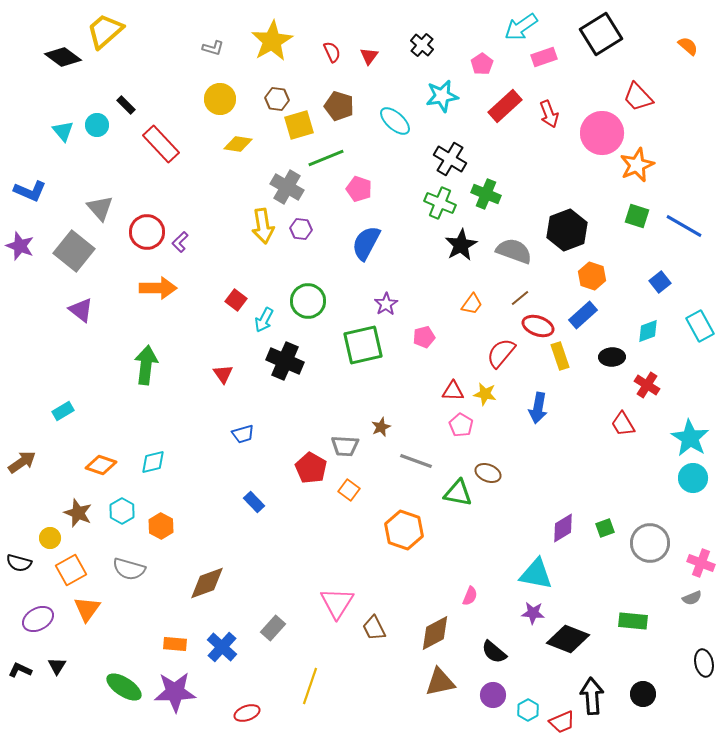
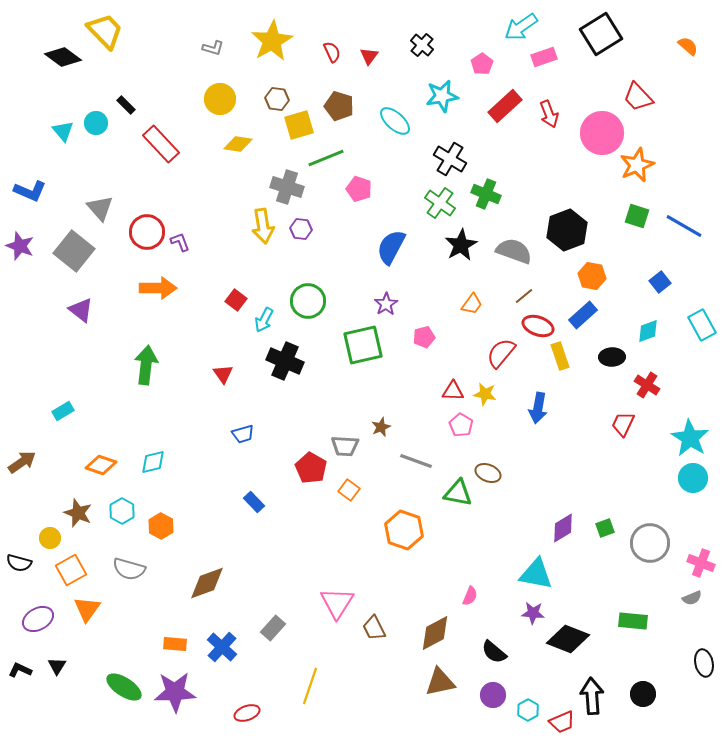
yellow trapezoid at (105, 31): rotated 87 degrees clockwise
cyan circle at (97, 125): moved 1 px left, 2 px up
gray cross at (287, 187): rotated 12 degrees counterclockwise
green cross at (440, 203): rotated 12 degrees clockwise
purple L-shape at (180, 242): rotated 115 degrees clockwise
blue semicircle at (366, 243): moved 25 px right, 4 px down
orange hexagon at (592, 276): rotated 8 degrees counterclockwise
brown line at (520, 298): moved 4 px right, 2 px up
cyan rectangle at (700, 326): moved 2 px right, 1 px up
red trapezoid at (623, 424): rotated 56 degrees clockwise
